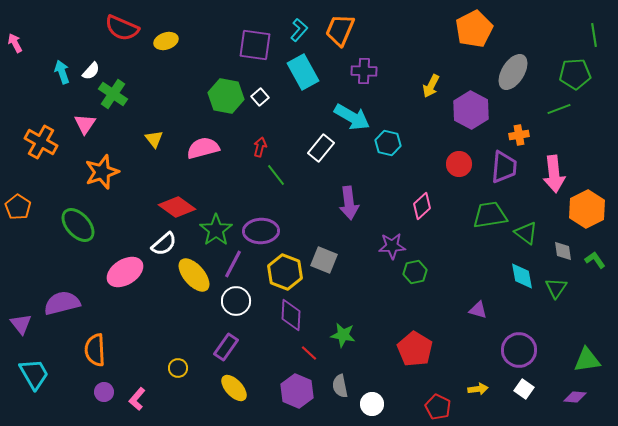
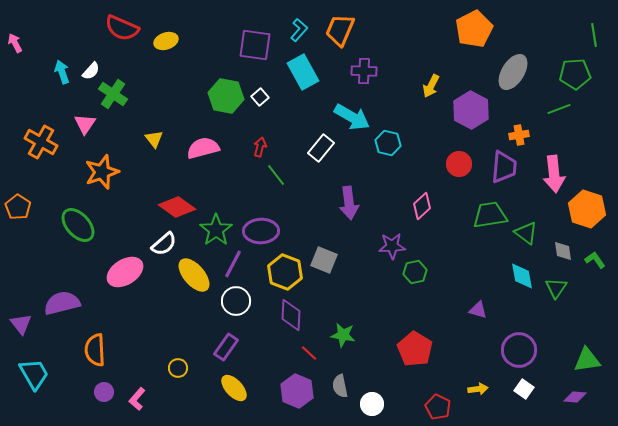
orange hexagon at (587, 209): rotated 15 degrees counterclockwise
